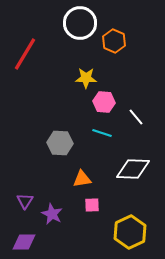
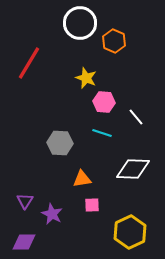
red line: moved 4 px right, 9 px down
yellow star: rotated 20 degrees clockwise
